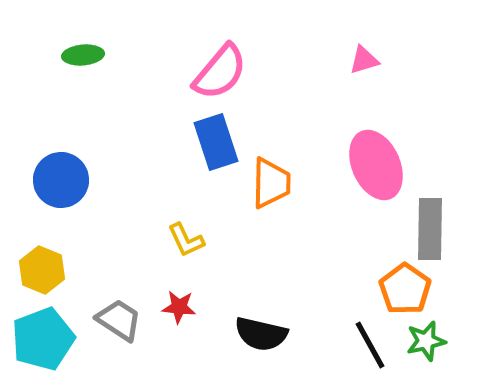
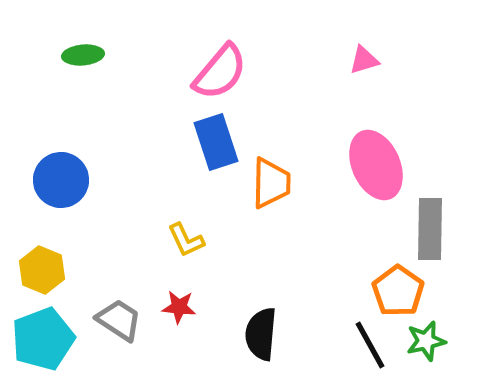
orange pentagon: moved 7 px left, 2 px down
black semicircle: rotated 82 degrees clockwise
